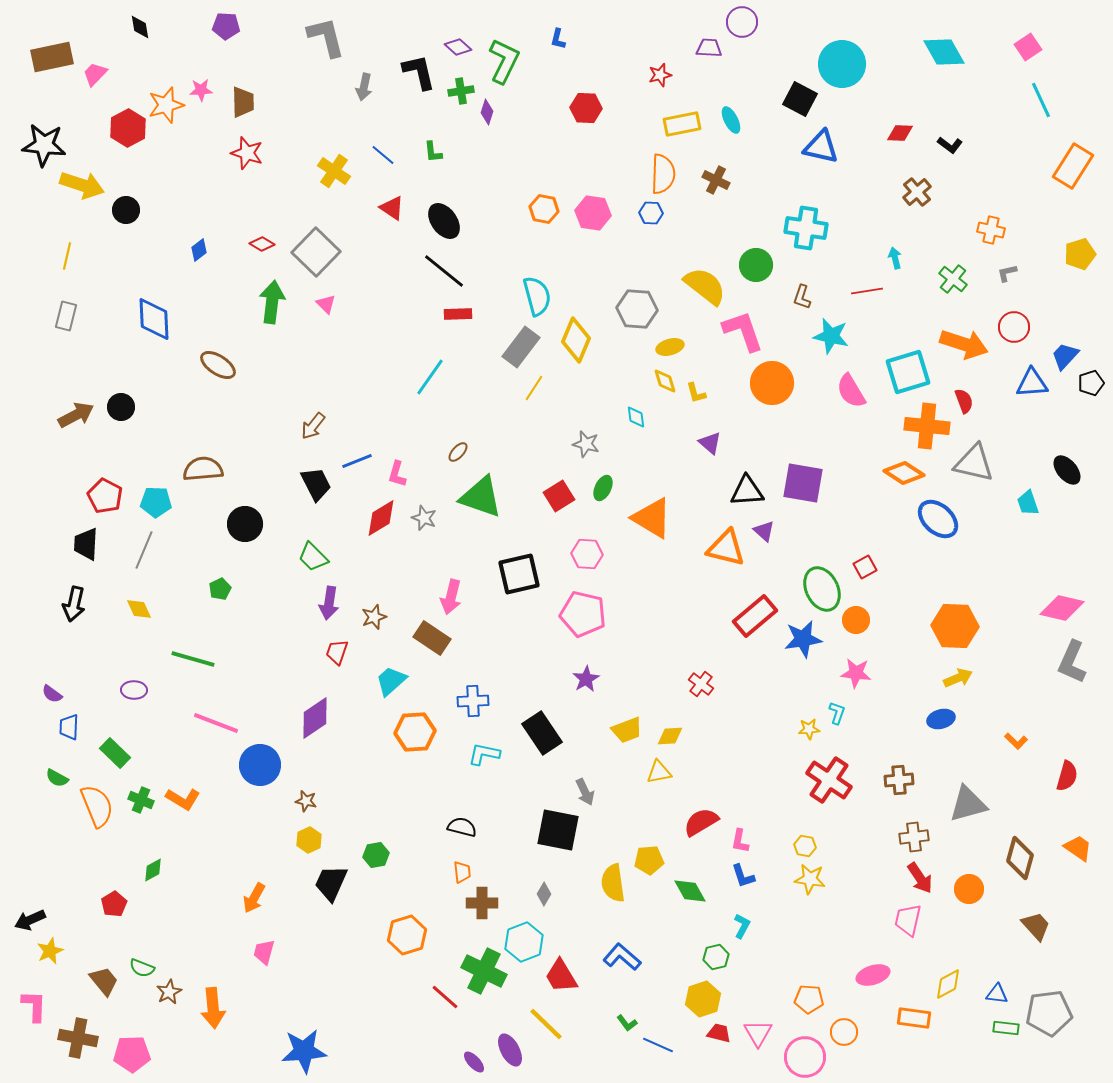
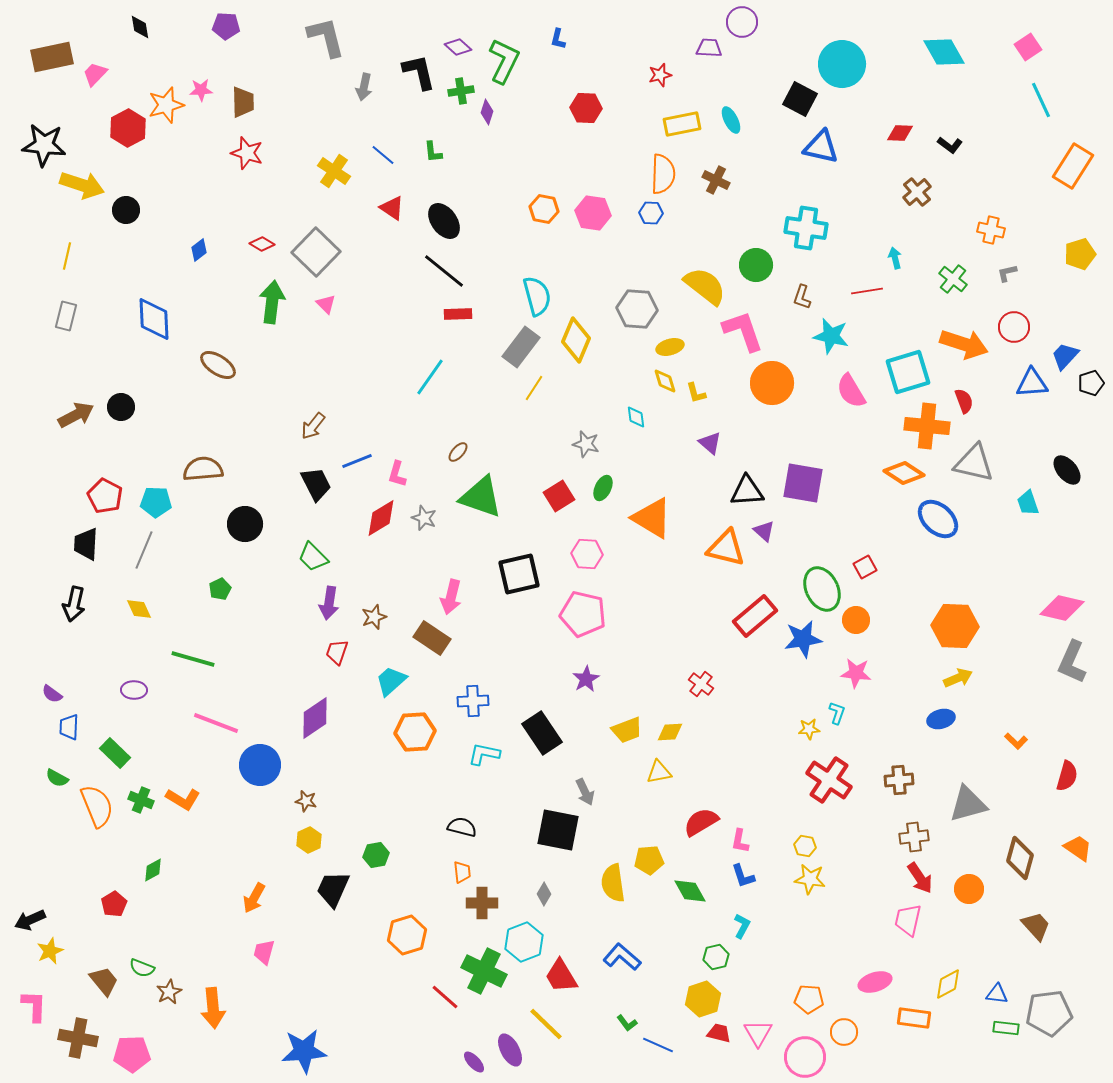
yellow diamond at (670, 736): moved 4 px up
black trapezoid at (331, 883): moved 2 px right, 6 px down
pink ellipse at (873, 975): moved 2 px right, 7 px down
